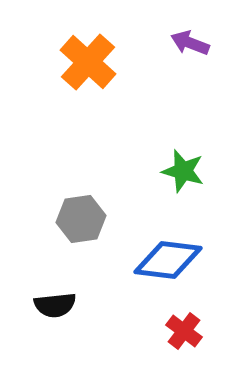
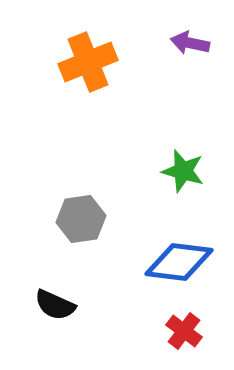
purple arrow: rotated 9 degrees counterclockwise
orange cross: rotated 26 degrees clockwise
blue diamond: moved 11 px right, 2 px down
black semicircle: rotated 30 degrees clockwise
